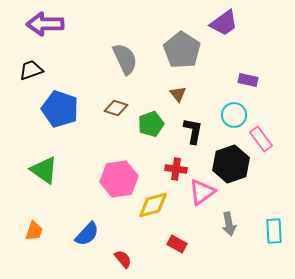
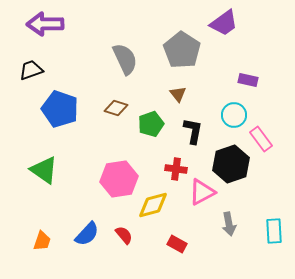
pink triangle: rotated 8 degrees clockwise
orange trapezoid: moved 8 px right, 10 px down
red semicircle: moved 1 px right, 24 px up
